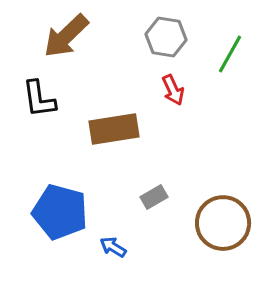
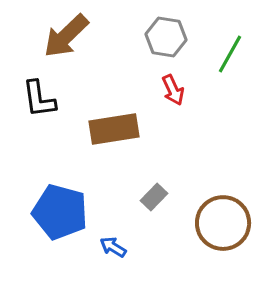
gray rectangle: rotated 16 degrees counterclockwise
